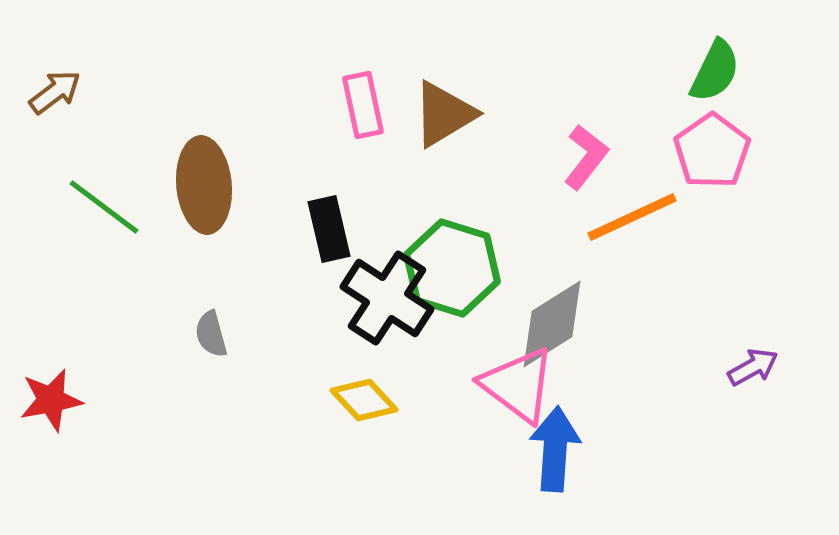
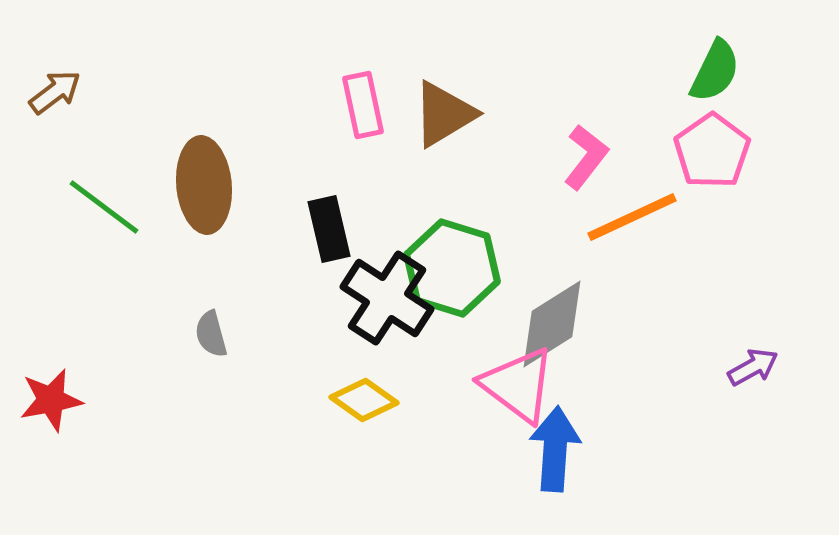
yellow diamond: rotated 12 degrees counterclockwise
